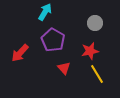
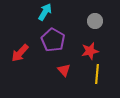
gray circle: moved 2 px up
red triangle: moved 2 px down
yellow line: rotated 36 degrees clockwise
